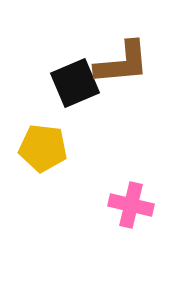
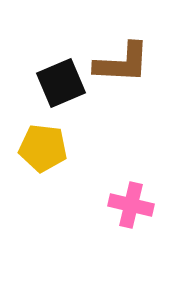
brown L-shape: rotated 8 degrees clockwise
black square: moved 14 px left
